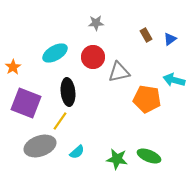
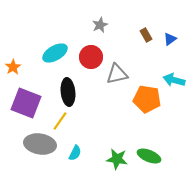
gray star: moved 4 px right, 2 px down; rotated 21 degrees counterclockwise
red circle: moved 2 px left
gray triangle: moved 2 px left, 2 px down
gray ellipse: moved 2 px up; rotated 28 degrees clockwise
cyan semicircle: moved 2 px left, 1 px down; rotated 21 degrees counterclockwise
